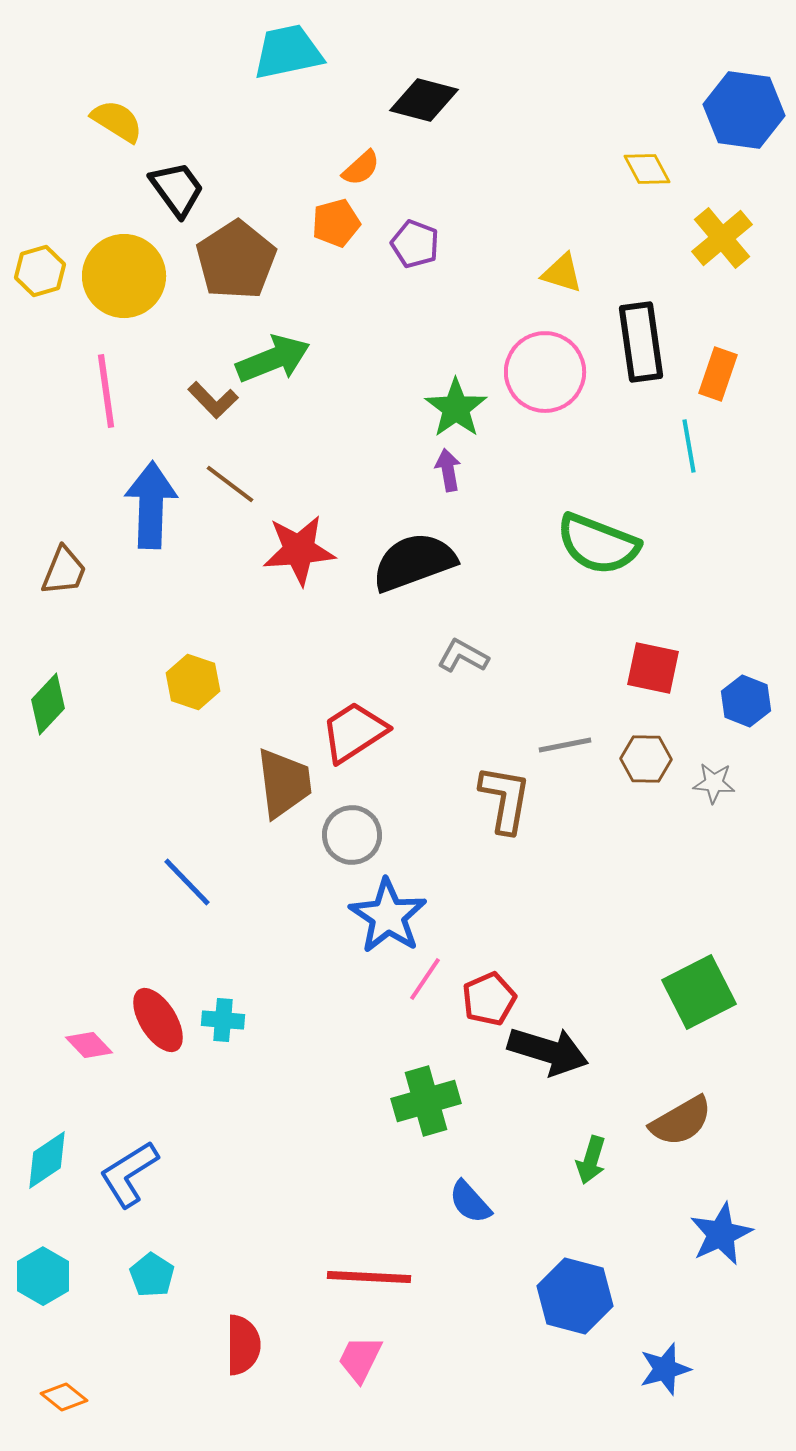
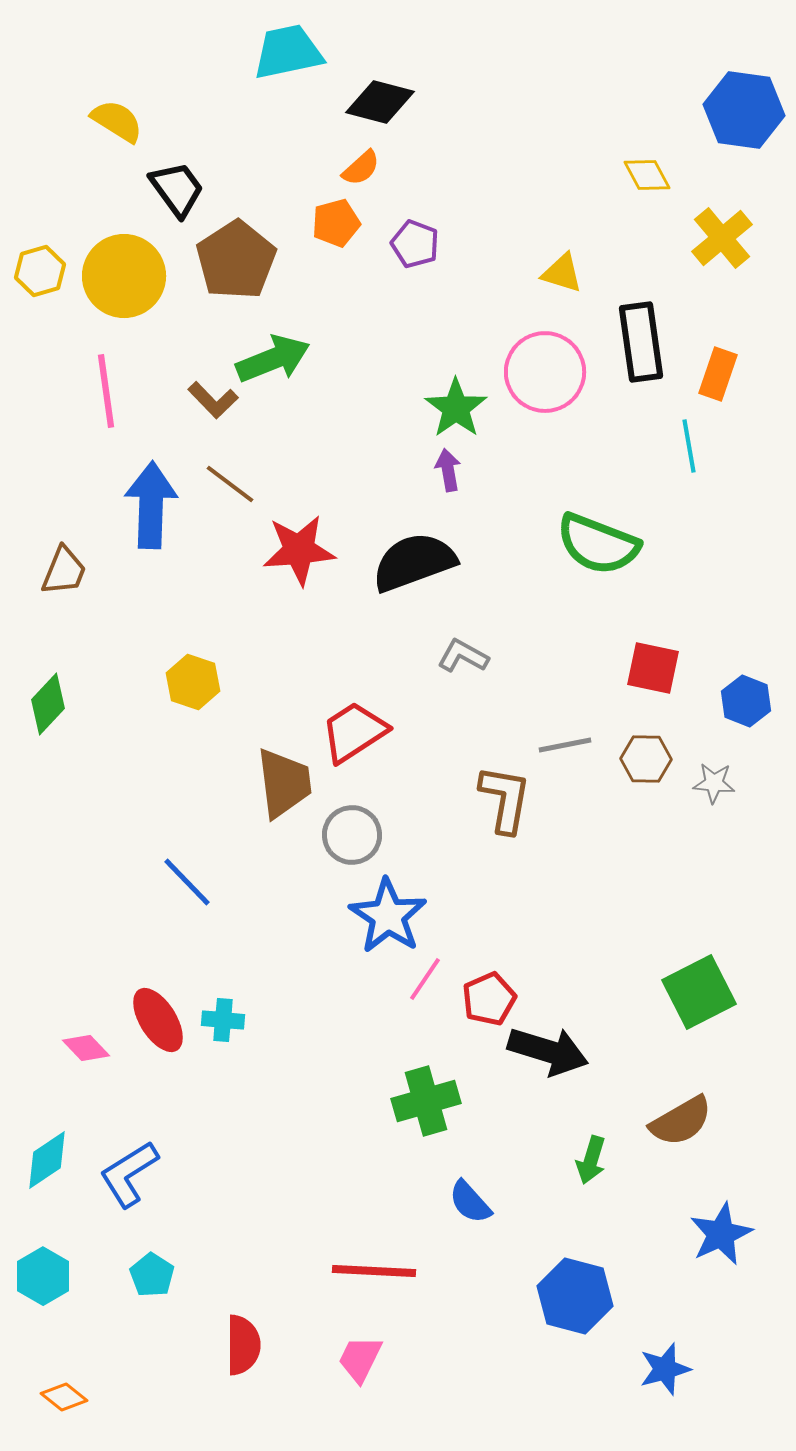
black diamond at (424, 100): moved 44 px left, 2 px down
yellow diamond at (647, 169): moved 6 px down
pink diamond at (89, 1045): moved 3 px left, 3 px down
red line at (369, 1277): moved 5 px right, 6 px up
